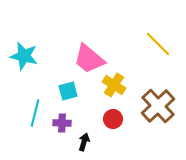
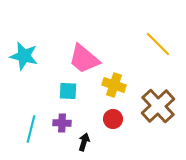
pink trapezoid: moved 5 px left
yellow cross: rotated 15 degrees counterclockwise
cyan square: rotated 18 degrees clockwise
cyan line: moved 4 px left, 16 px down
